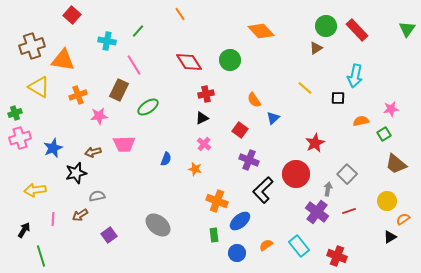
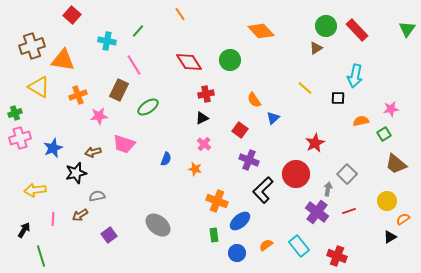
pink trapezoid at (124, 144): rotated 20 degrees clockwise
